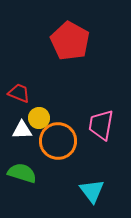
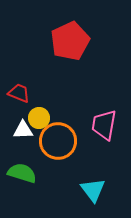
red pentagon: rotated 18 degrees clockwise
pink trapezoid: moved 3 px right
white triangle: moved 1 px right
cyan triangle: moved 1 px right, 1 px up
